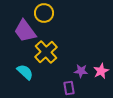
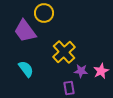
yellow cross: moved 18 px right
cyan semicircle: moved 1 px right, 3 px up; rotated 12 degrees clockwise
